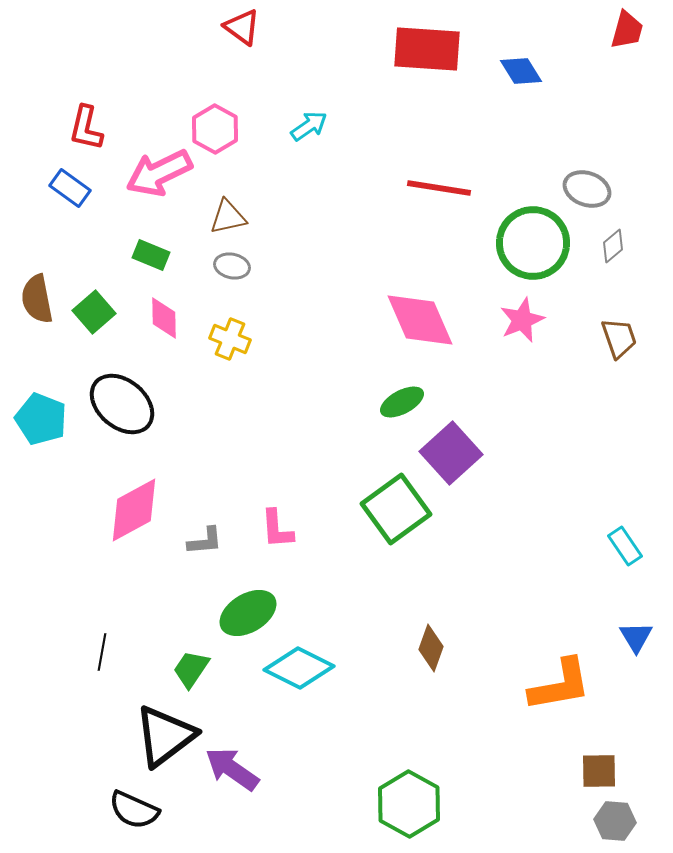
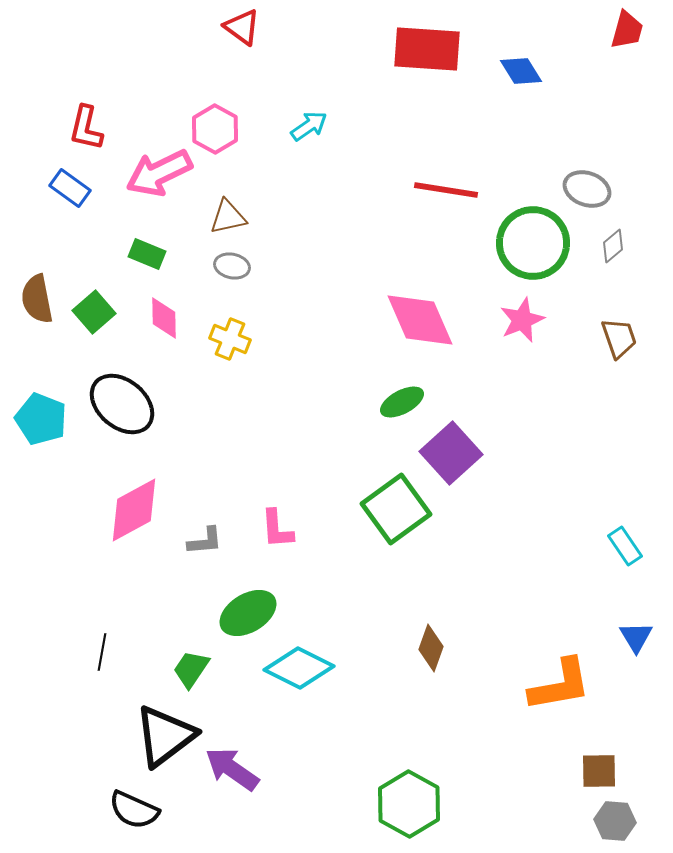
red line at (439, 188): moved 7 px right, 2 px down
green rectangle at (151, 255): moved 4 px left, 1 px up
